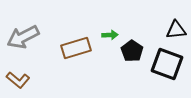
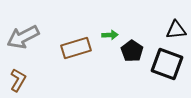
brown L-shape: rotated 100 degrees counterclockwise
